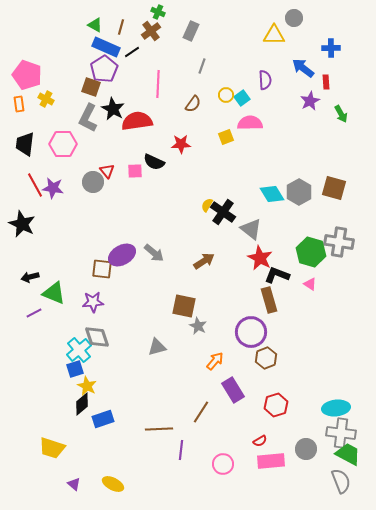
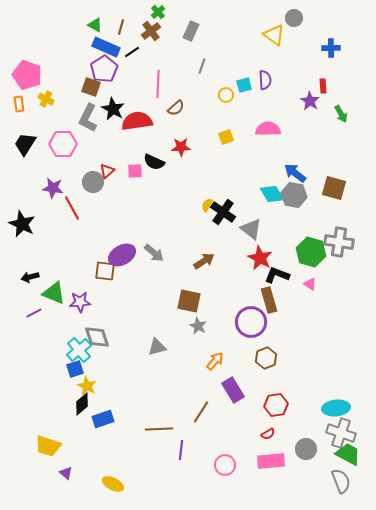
green cross at (158, 12): rotated 24 degrees clockwise
yellow triangle at (274, 35): rotated 35 degrees clockwise
blue arrow at (303, 68): moved 8 px left, 105 px down
red rectangle at (326, 82): moved 3 px left, 4 px down
cyan square at (242, 98): moved 2 px right, 13 px up; rotated 21 degrees clockwise
purple star at (310, 101): rotated 12 degrees counterclockwise
brown semicircle at (193, 104): moved 17 px left, 4 px down; rotated 12 degrees clockwise
pink semicircle at (250, 123): moved 18 px right, 6 px down
black trapezoid at (25, 144): rotated 25 degrees clockwise
red star at (181, 144): moved 3 px down
red triangle at (107, 171): rotated 28 degrees clockwise
red line at (35, 185): moved 37 px right, 23 px down
gray hexagon at (299, 192): moved 5 px left, 3 px down; rotated 20 degrees counterclockwise
brown square at (102, 269): moved 3 px right, 2 px down
purple star at (93, 302): moved 13 px left
brown square at (184, 306): moved 5 px right, 5 px up
purple circle at (251, 332): moved 10 px up
red hexagon at (276, 405): rotated 10 degrees clockwise
gray cross at (341, 433): rotated 12 degrees clockwise
red semicircle at (260, 441): moved 8 px right, 7 px up
yellow trapezoid at (52, 448): moved 4 px left, 2 px up
pink circle at (223, 464): moved 2 px right, 1 px down
purple triangle at (74, 484): moved 8 px left, 11 px up
